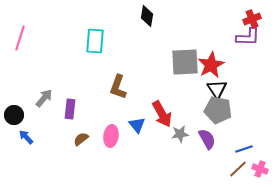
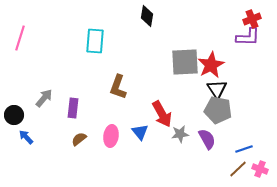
purple rectangle: moved 3 px right, 1 px up
blue triangle: moved 3 px right, 7 px down
brown semicircle: moved 2 px left
